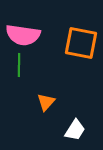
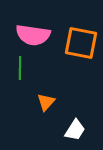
pink semicircle: moved 10 px right
green line: moved 1 px right, 3 px down
